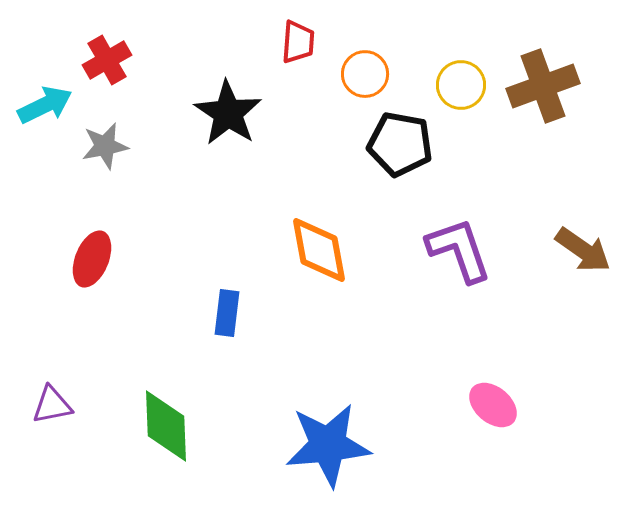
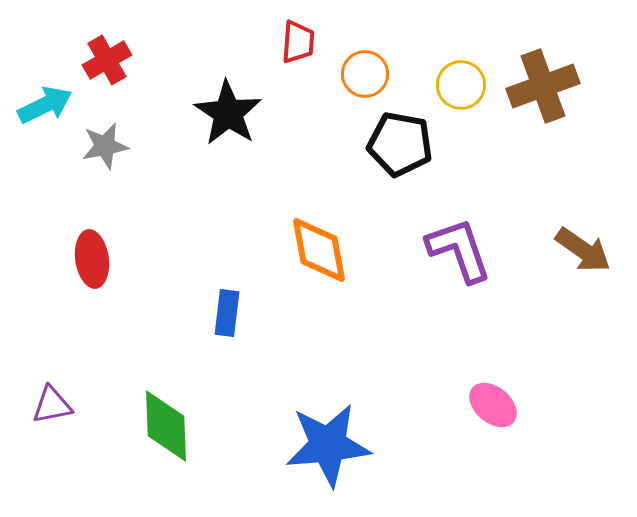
red ellipse: rotated 30 degrees counterclockwise
